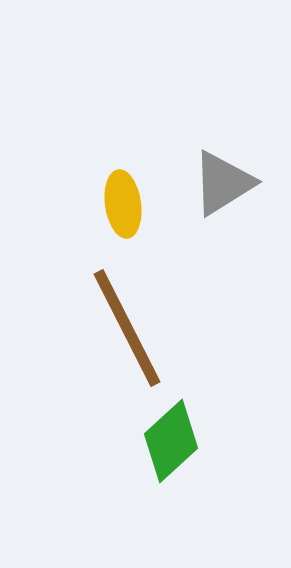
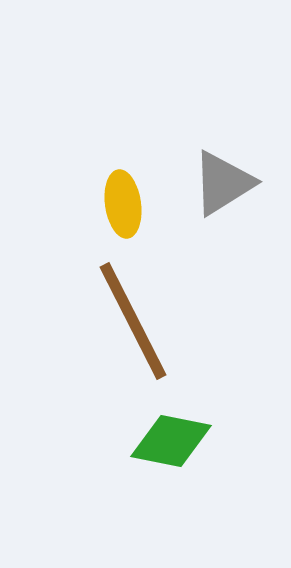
brown line: moved 6 px right, 7 px up
green diamond: rotated 54 degrees clockwise
